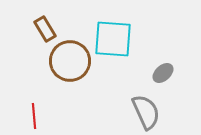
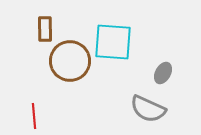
brown rectangle: rotated 30 degrees clockwise
cyan square: moved 3 px down
gray ellipse: rotated 20 degrees counterclockwise
gray semicircle: moved 2 px right, 3 px up; rotated 138 degrees clockwise
